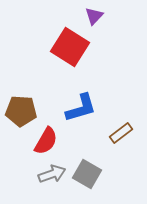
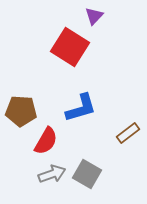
brown rectangle: moved 7 px right
